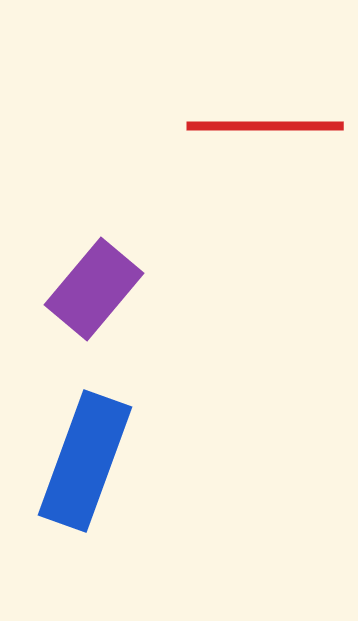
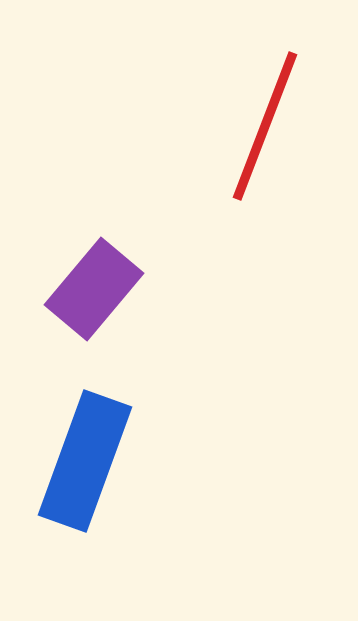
red line: rotated 69 degrees counterclockwise
